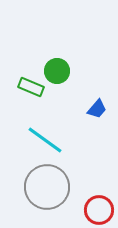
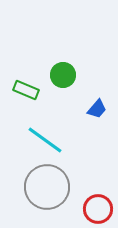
green circle: moved 6 px right, 4 px down
green rectangle: moved 5 px left, 3 px down
red circle: moved 1 px left, 1 px up
